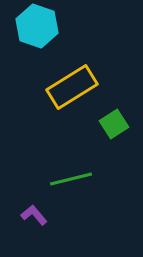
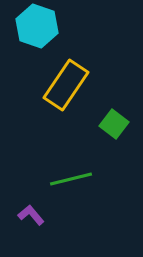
yellow rectangle: moved 6 px left, 2 px up; rotated 24 degrees counterclockwise
green square: rotated 20 degrees counterclockwise
purple L-shape: moved 3 px left
